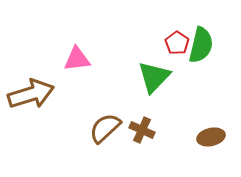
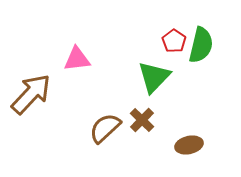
red pentagon: moved 3 px left, 2 px up
brown arrow: rotated 30 degrees counterclockwise
brown cross: moved 10 px up; rotated 20 degrees clockwise
brown ellipse: moved 22 px left, 8 px down
